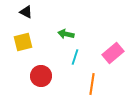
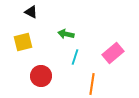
black triangle: moved 5 px right
